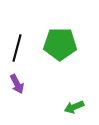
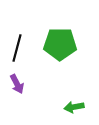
green arrow: rotated 12 degrees clockwise
